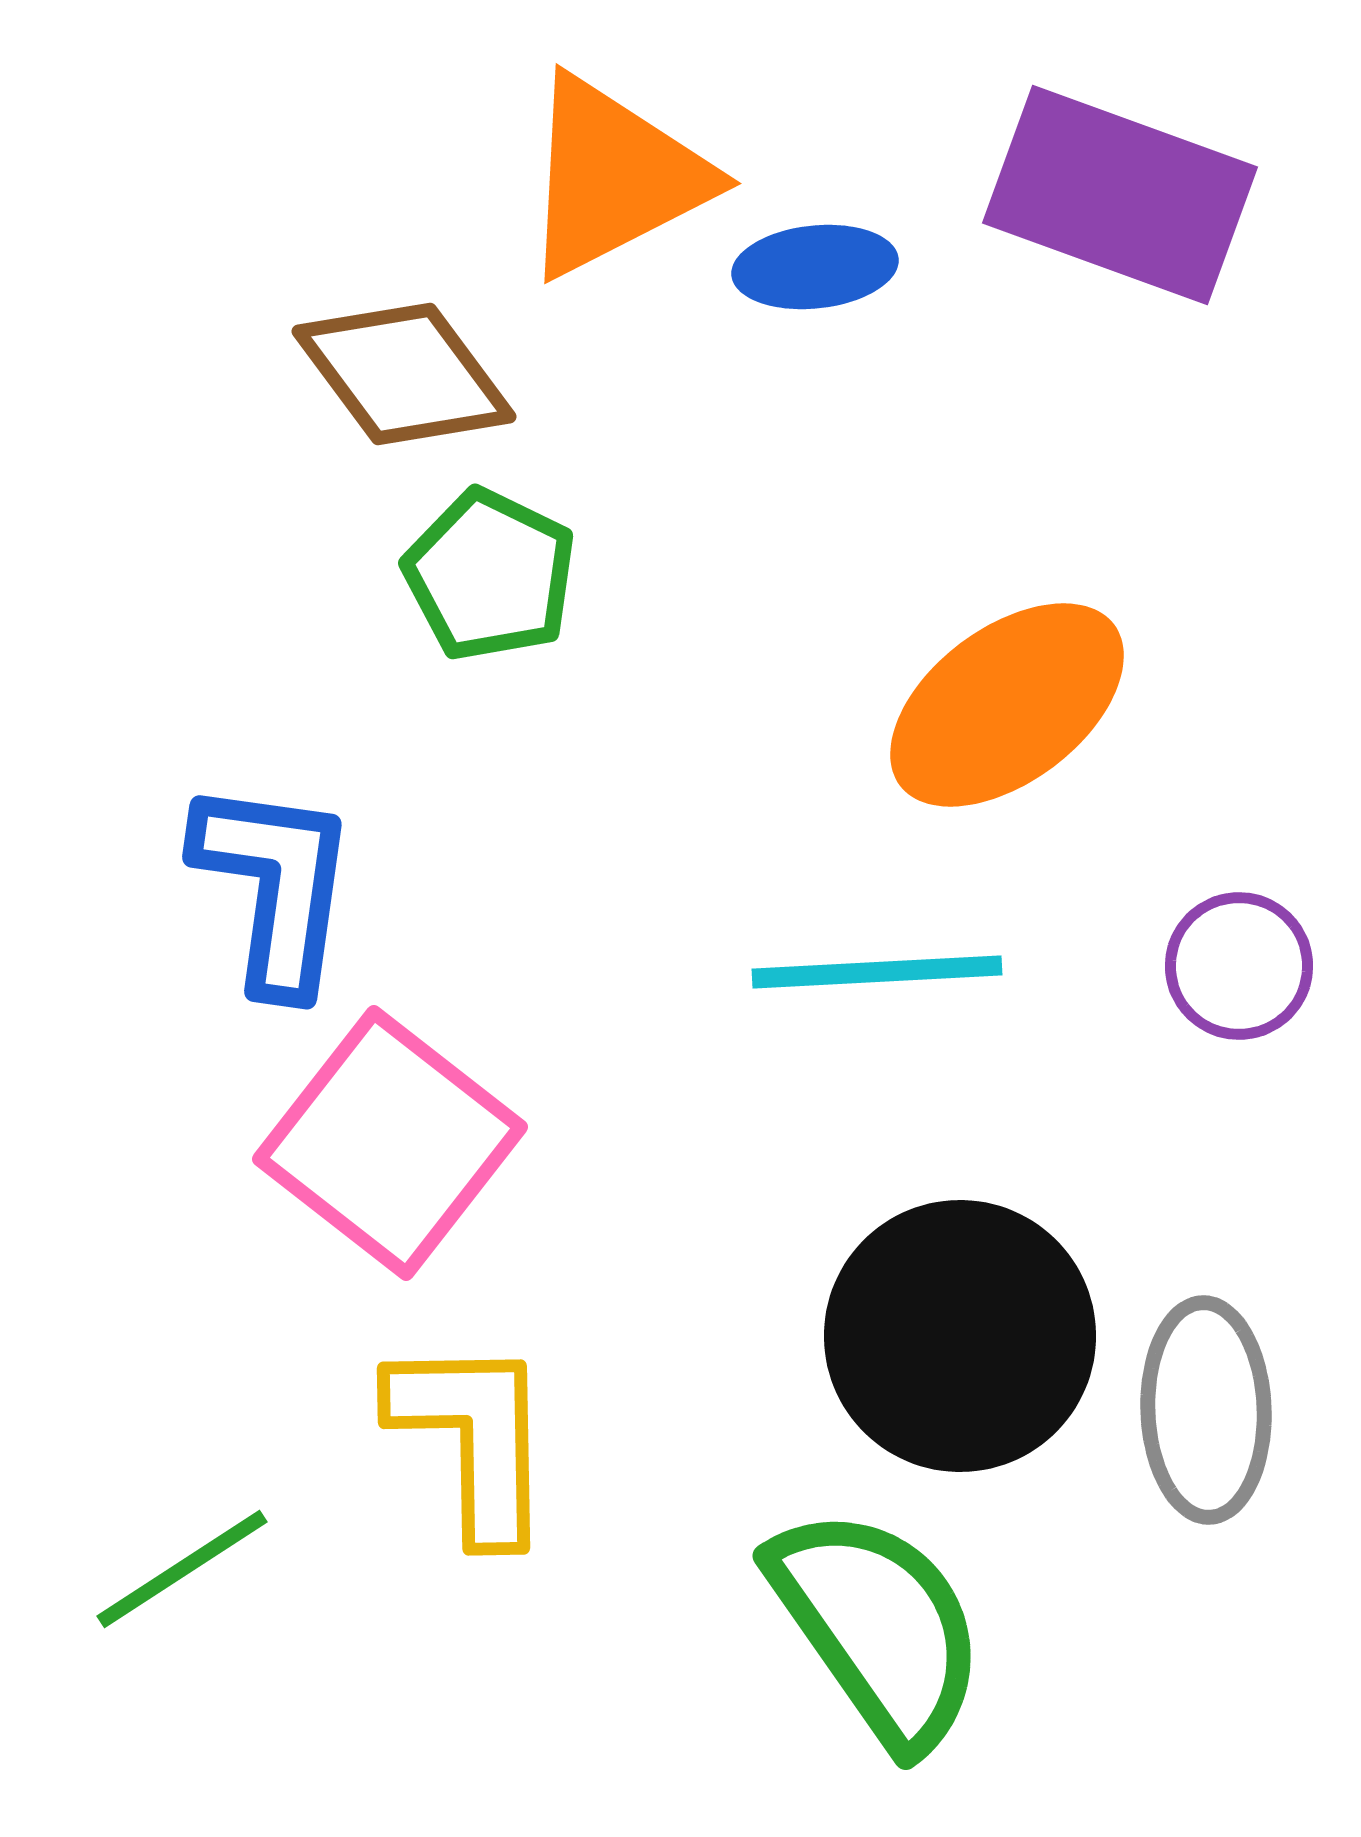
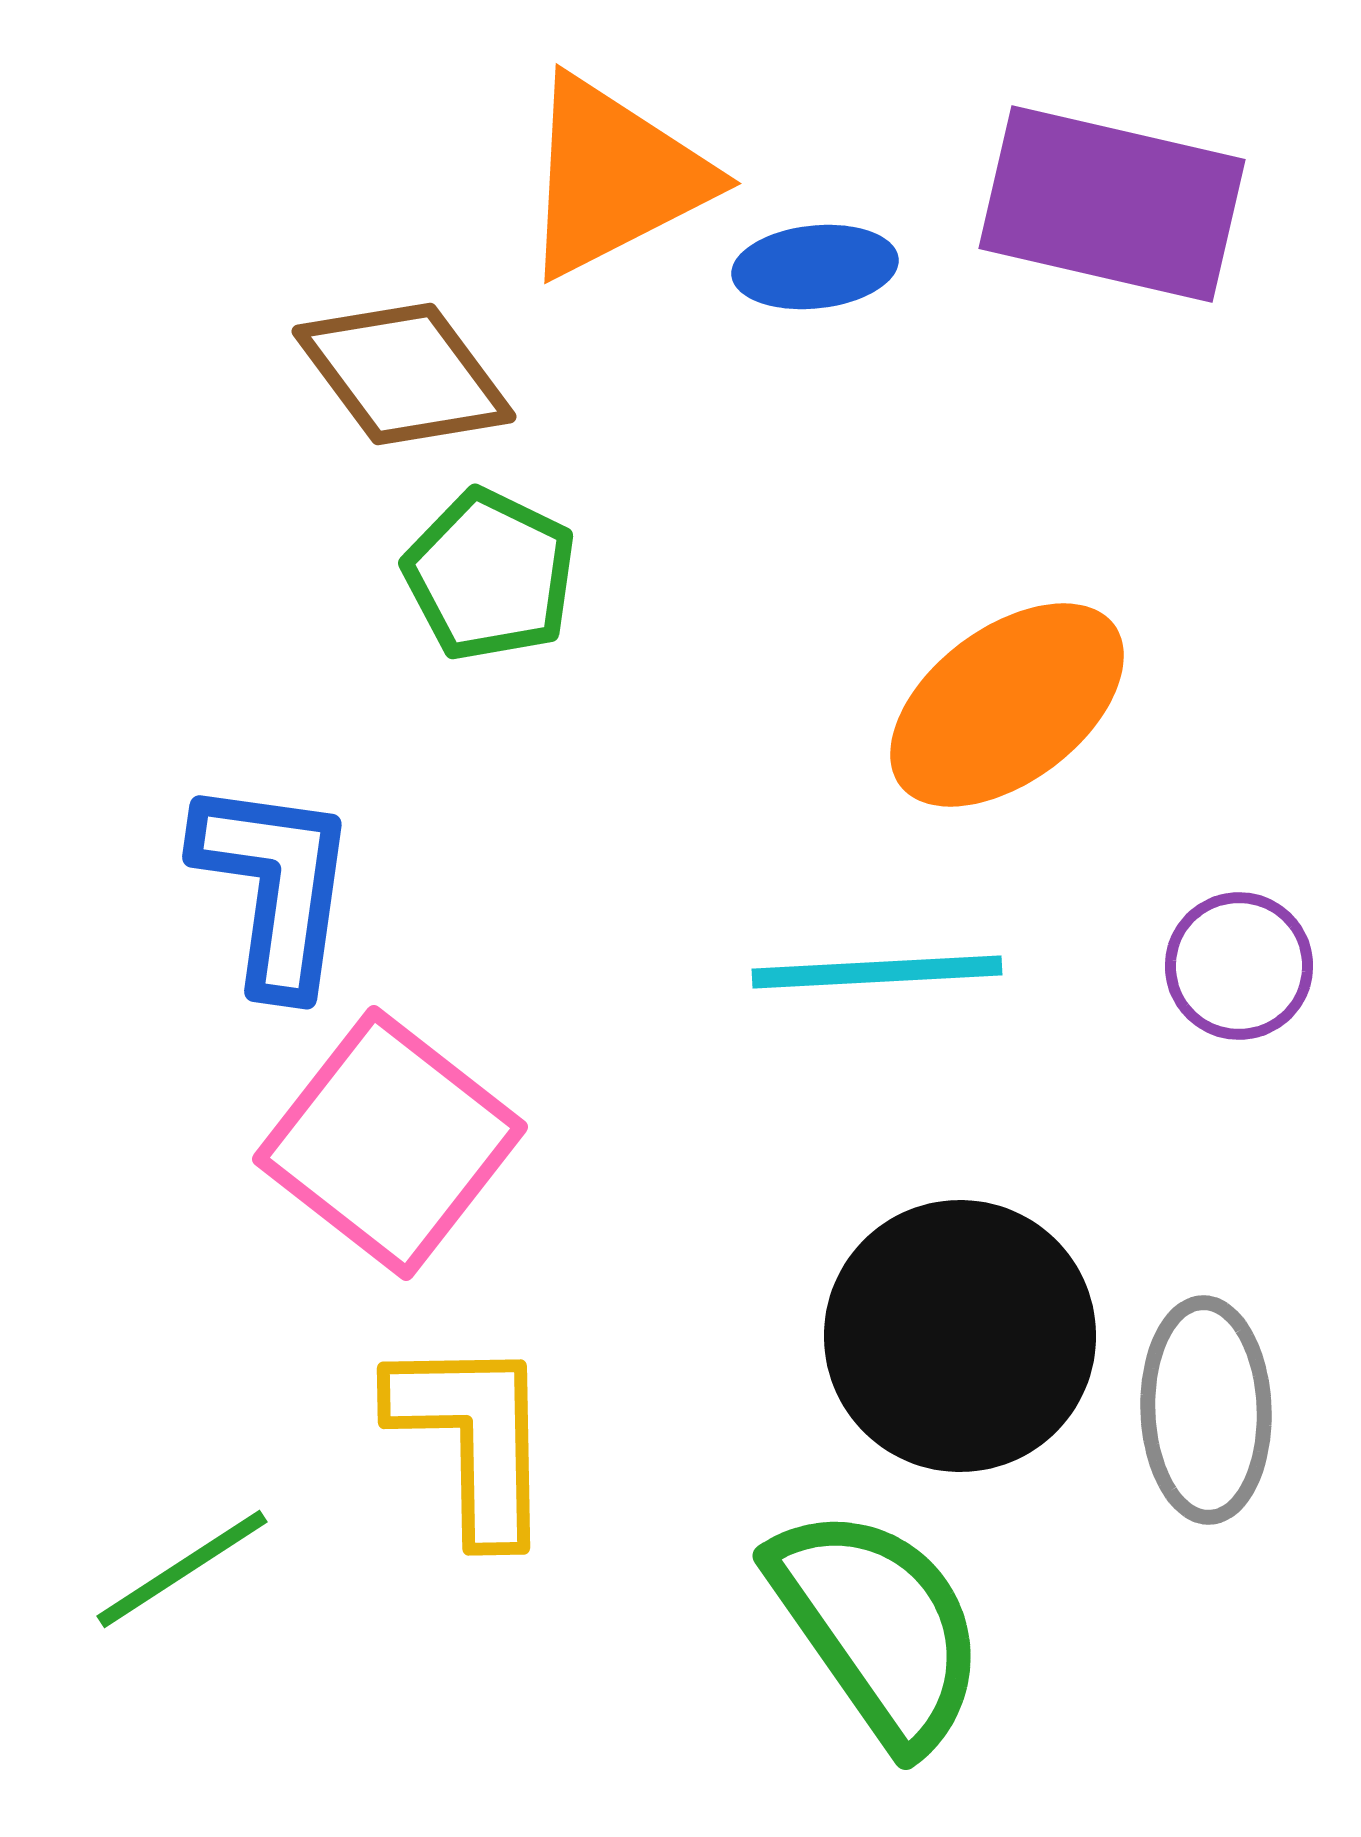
purple rectangle: moved 8 px left, 9 px down; rotated 7 degrees counterclockwise
